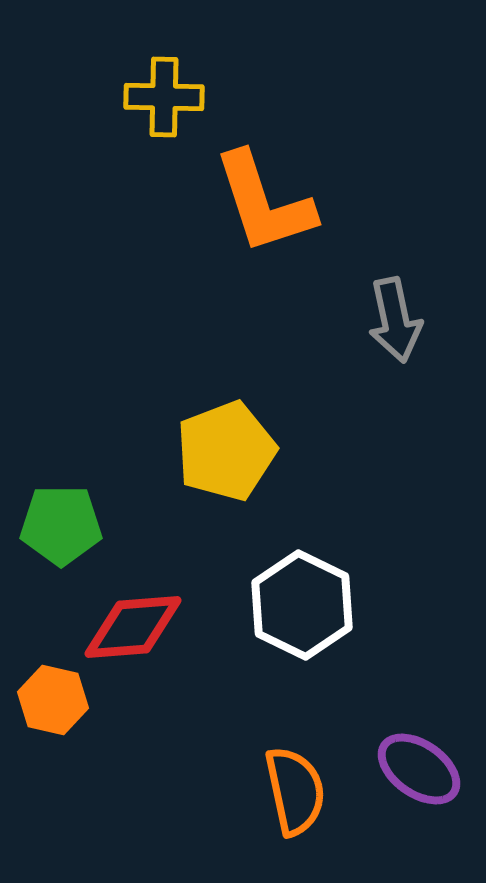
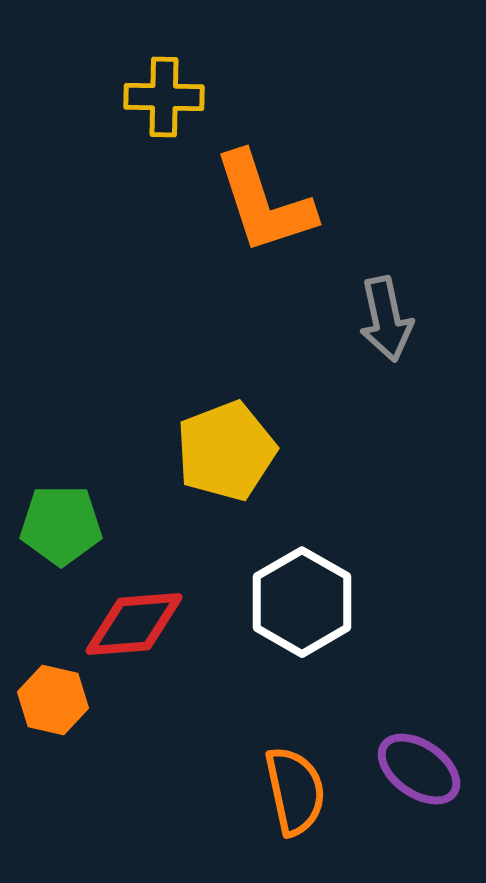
gray arrow: moved 9 px left, 1 px up
white hexagon: moved 3 px up; rotated 4 degrees clockwise
red diamond: moved 1 px right, 3 px up
